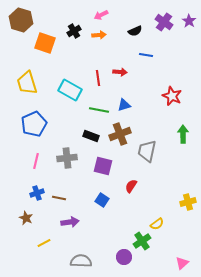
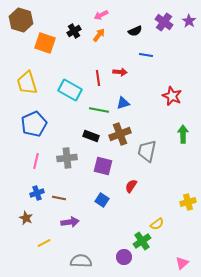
orange arrow: rotated 48 degrees counterclockwise
blue triangle: moved 1 px left, 2 px up
